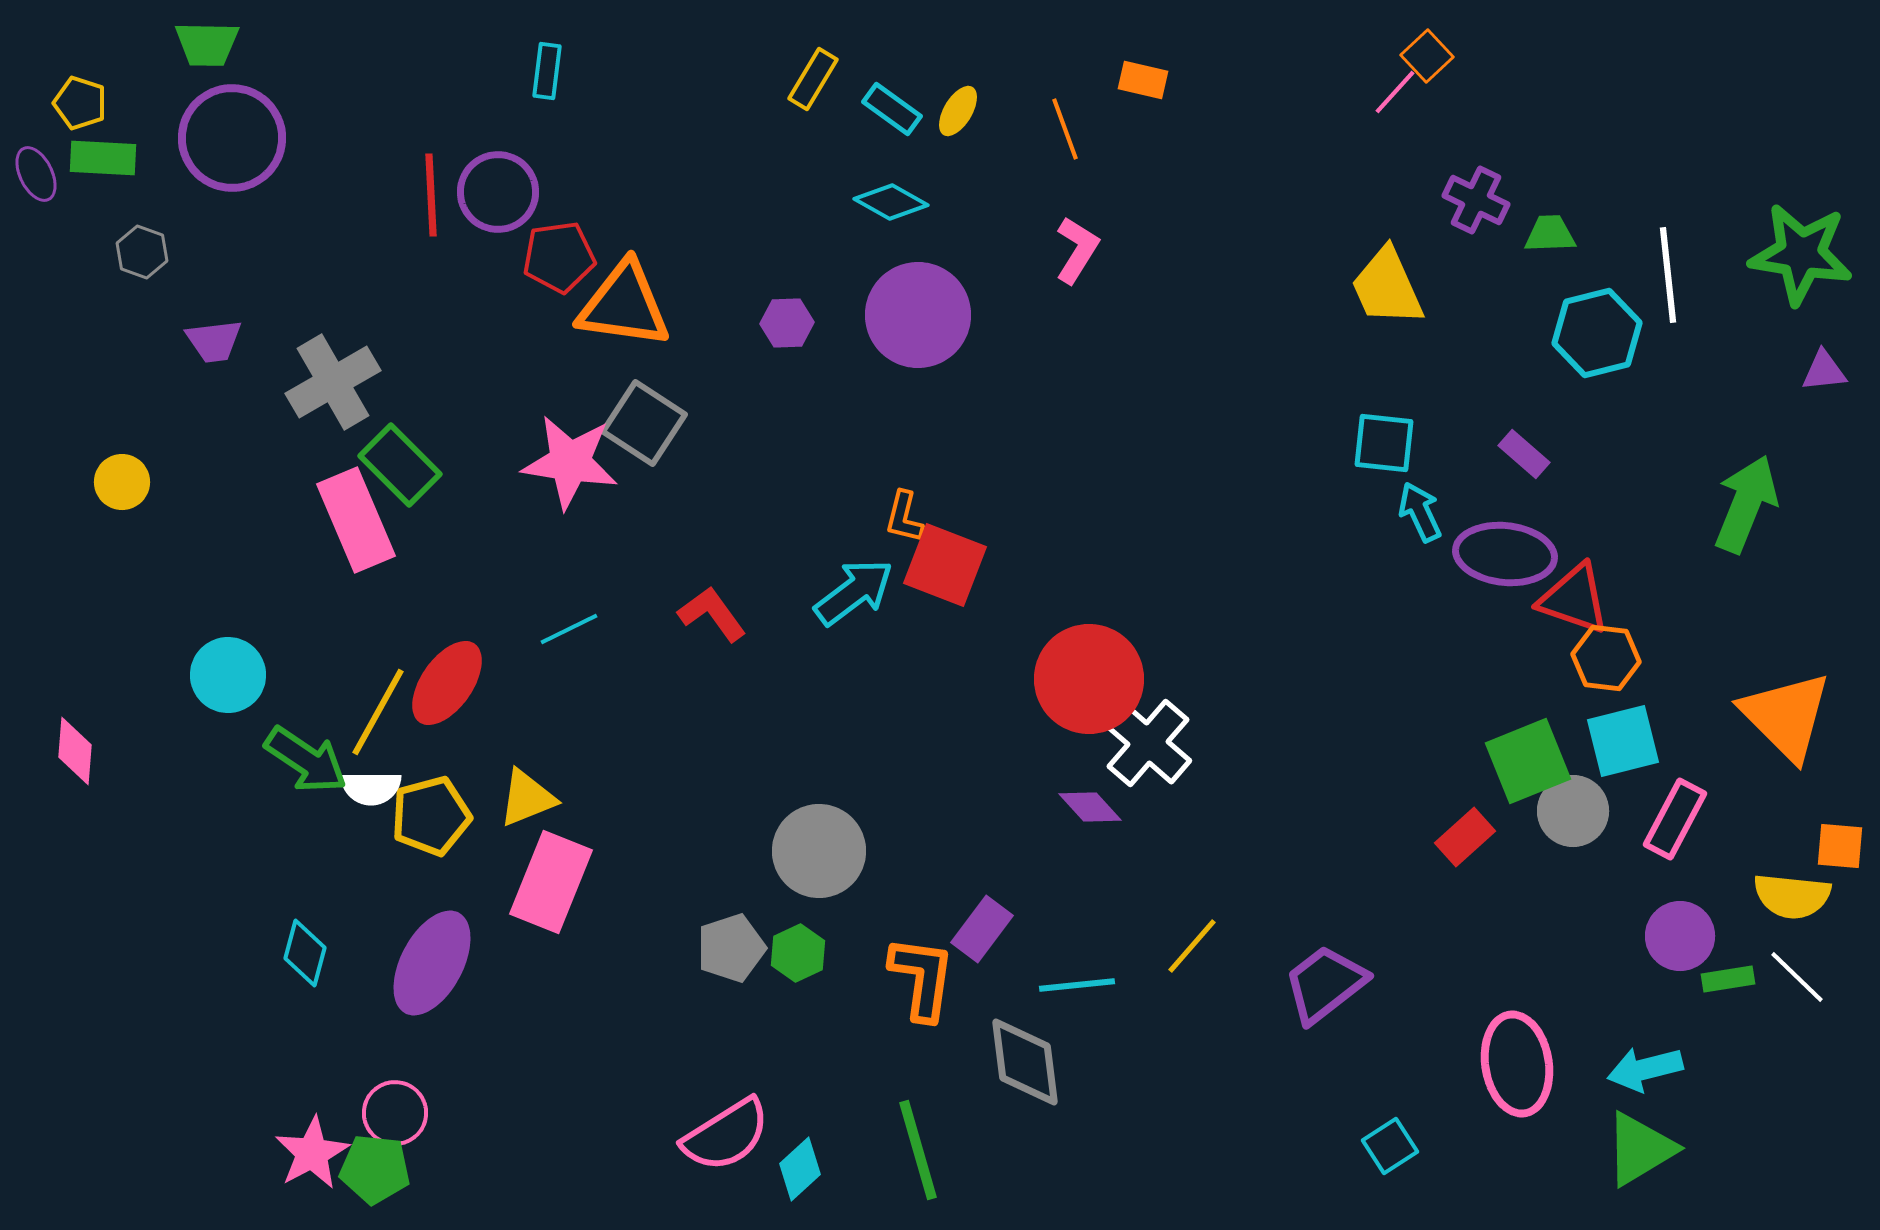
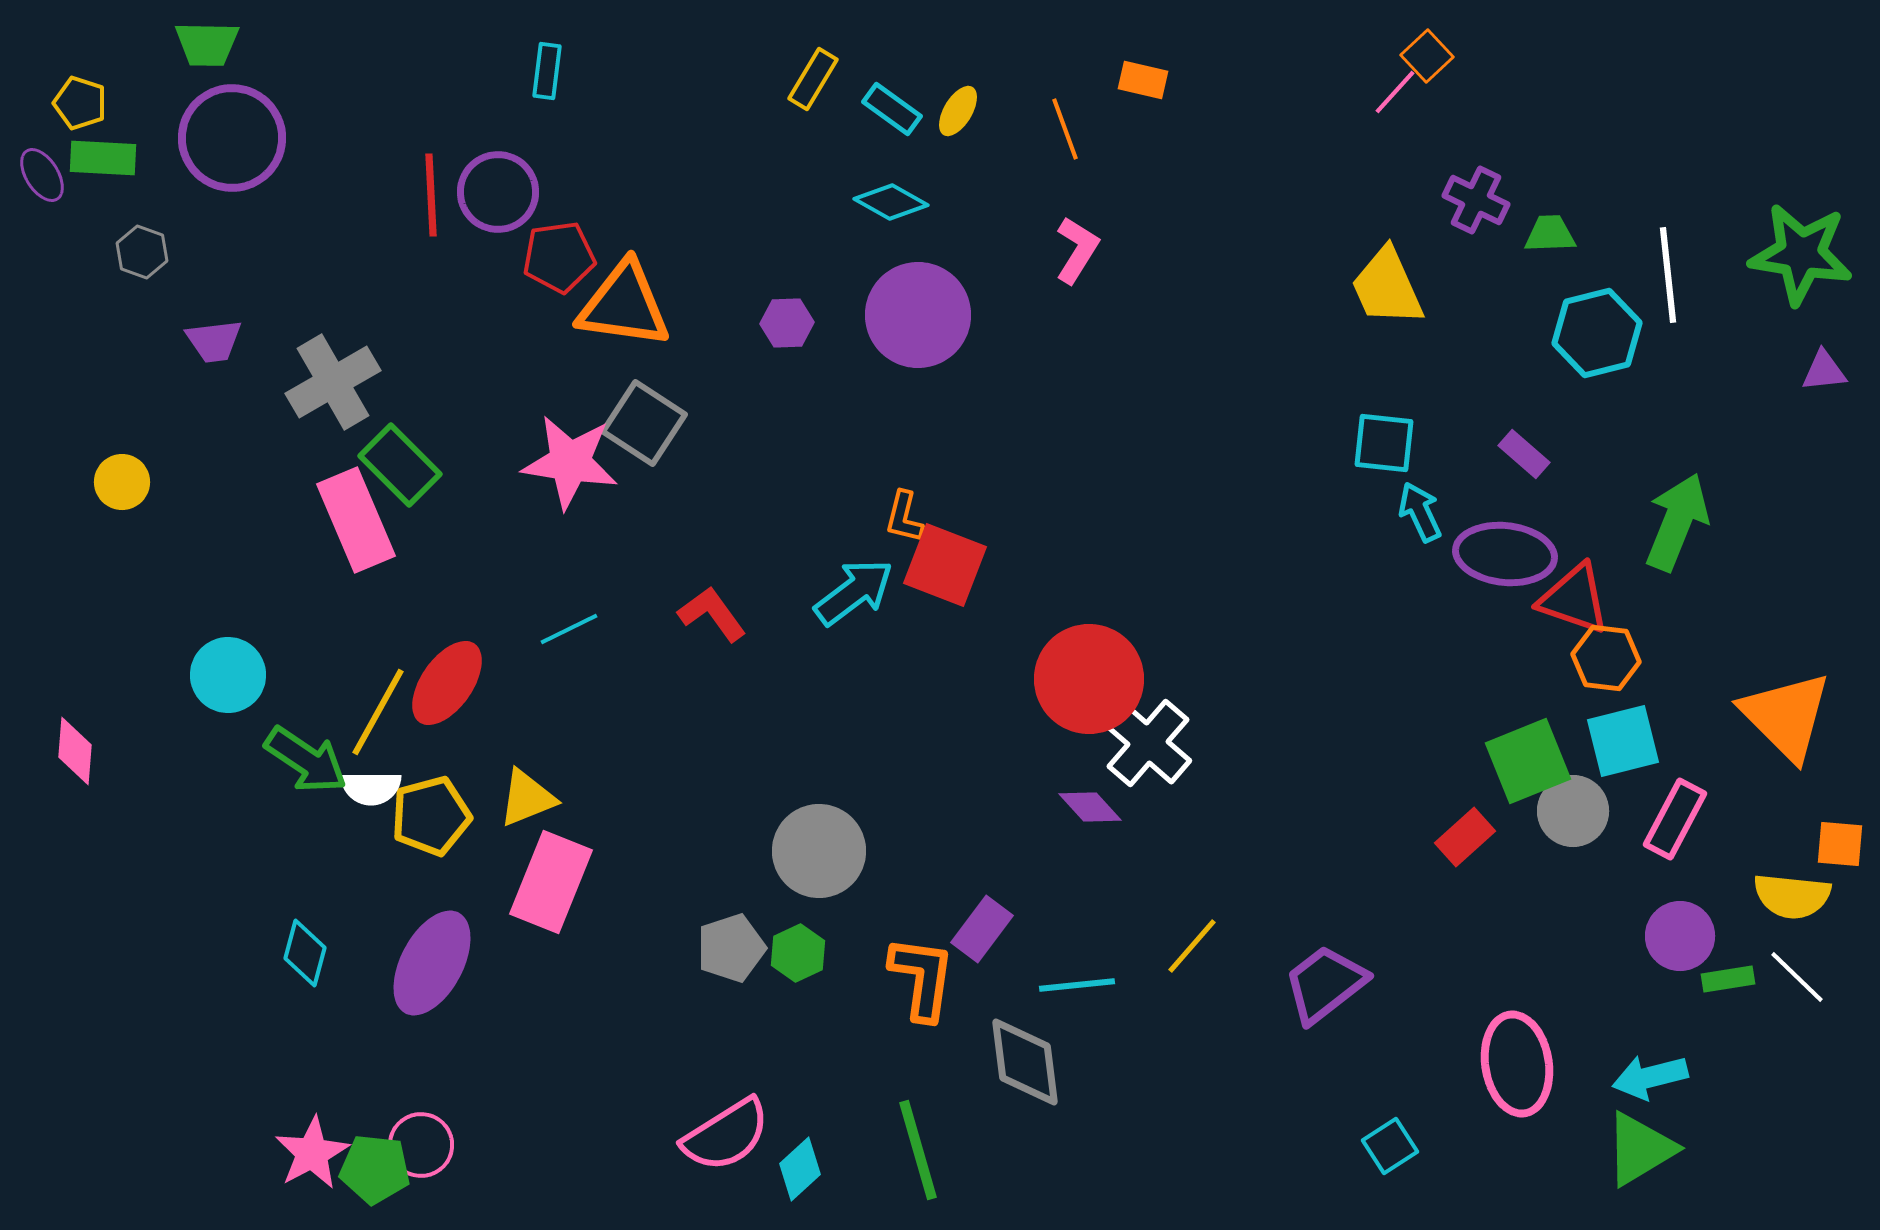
purple ellipse at (36, 174): moved 6 px right, 1 px down; rotated 6 degrees counterclockwise
green arrow at (1746, 504): moved 69 px left, 18 px down
orange square at (1840, 846): moved 2 px up
cyan arrow at (1645, 1069): moved 5 px right, 8 px down
pink circle at (395, 1113): moved 26 px right, 32 px down
